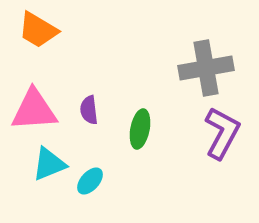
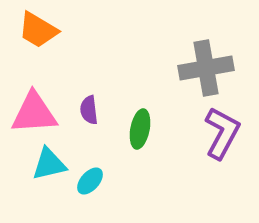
pink triangle: moved 3 px down
cyan triangle: rotated 9 degrees clockwise
